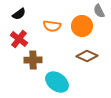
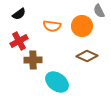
red cross: moved 2 px down; rotated 24 degrees clockwise
